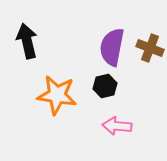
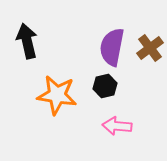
brown cross: rotated 32 degrees clockwise
